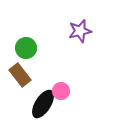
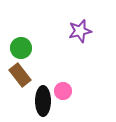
green circle: moved 5 px left
pink circle: moved 2 px right
black ellipse: moved 3 px up; rotated 32 degrees counterclockwise
